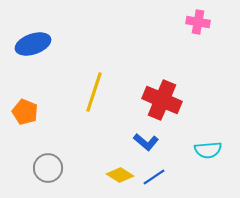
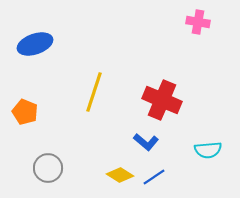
blue ellipse: moved 2 px right
